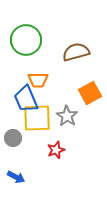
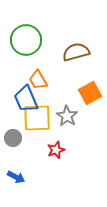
orange trapezoid: rotated 60 degrees clockwise
